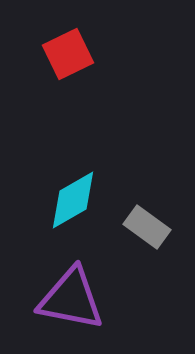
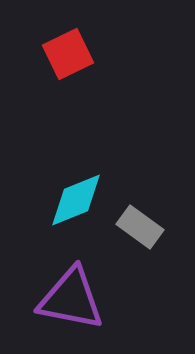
cyan diamond: moved 3 px right; rotated 8 degrees clockwise
gray rectangle: moved 7 px left
